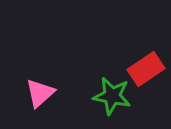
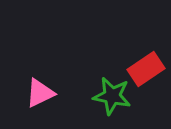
pink triangle: rotated 16 degrees clockwise
